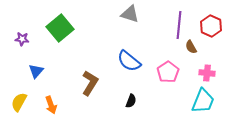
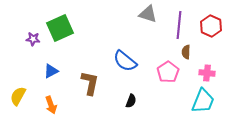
gray triangle: moved 18 px right
green square: rotated 16 degrees clockwise
purple star: moved 11 px right
brown semicircle: moved 5 px left, 5 px down; rotated 32 degrees clockwise
blue semicircle: moved 4 px left
blue triangle: moved 15 px right; rotated 21 degrees clockwise
brown L-shape: rotated 20 degrees counterclockwise
yellow semicircle: moved 1 px left, 6 px up
